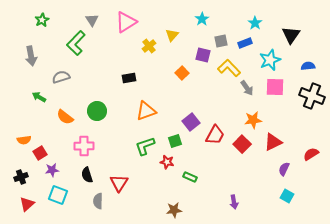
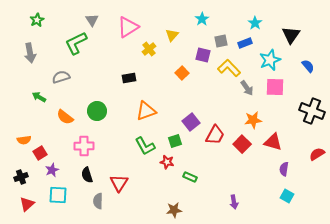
green star at (42, 20): moved 5 px left
pink triangle at (126, 22): moved 2 px right, 5 px down
green L-shape at (76, 43): rotated 20 degrees clockwise
yellow cross at (149, 46): moved 3 px down
gray arrow at (31, 56): moved 1 px left, 3 px up
blue semicircle at (308, 66): rotated 56 degrees clockwise
black cross at (312, 96): moved 15 px down
red triangle at (273, 142): rotated 42 degrees clockwise
green L-shape at (145, 146): rotated 100 degrees counterclockwise
red semicircle at (311, 154): moved 6 px right
purple semicircle at (284, 169): rotated 16 degrees counterclockwise
purple star at (52, 170): rotated 16 degrees counterclockwise
cyan square at (58, 195): rotated 18 degrees counterclockwise
